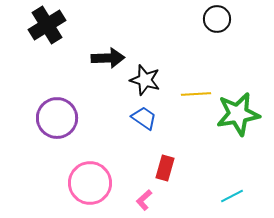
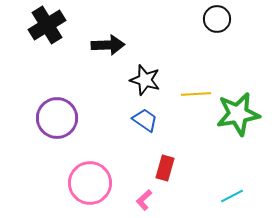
black arrow: moved 13 px up
blue trapezoid: moved 1 px right, 2 px down
